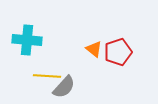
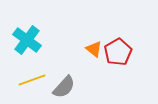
cyan cross: rotated 32 degrees clockwise
red pentagon: rotated 12 degrees counterclockwise
yellow line: moved 15 px left, 4 px down; rotated 24 degrees counterclockwise
